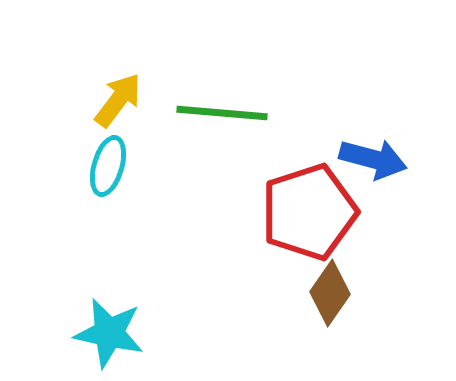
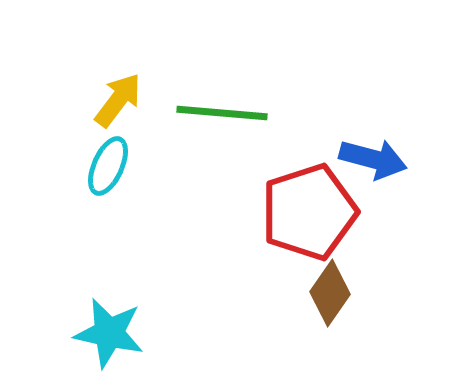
cyan ellipse: rotated 8 degrees clockwise
